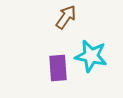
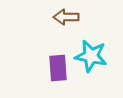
brown arrow: rotated 125 degrees counterclockwise
